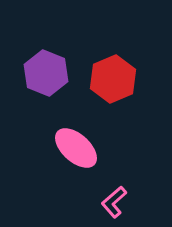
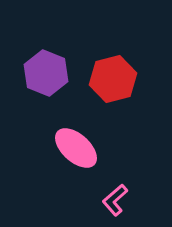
red hexagon: rotated 9 degrees clockwise
pink L-shape: moved 1 px right, 2 px up
